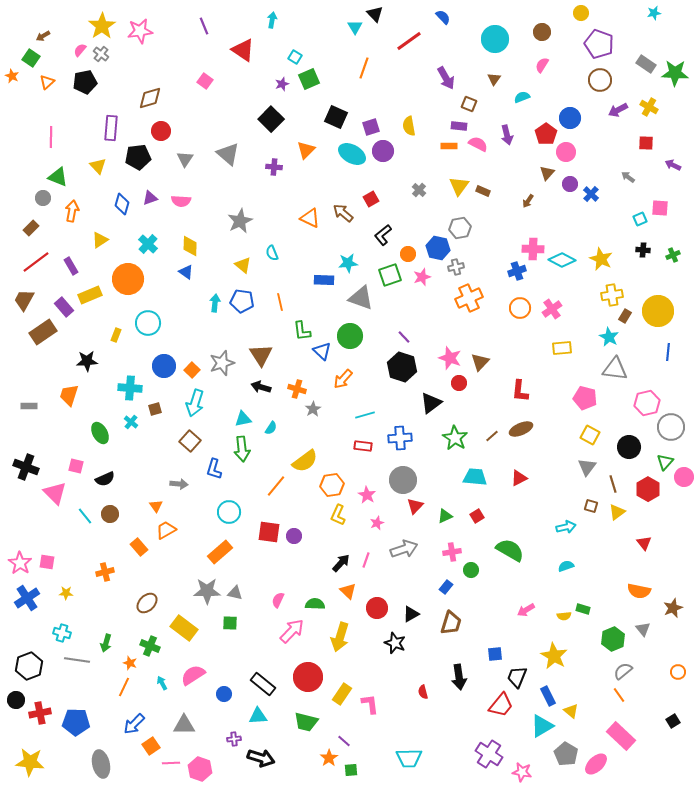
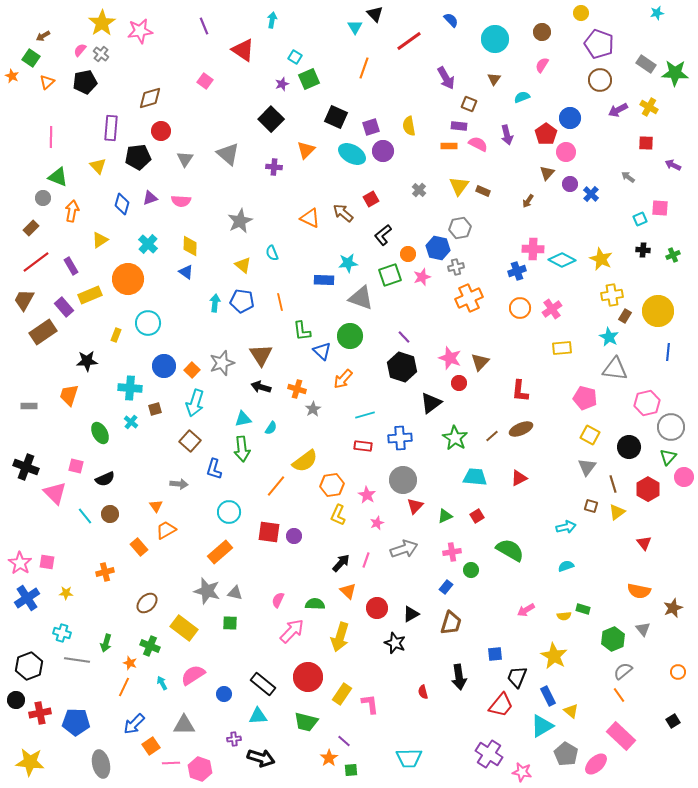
cyan star at (654, 13): moved 3 px right
blue semicircle at (443, 17): moved 8 px right, 3 px down
yellow star at (102, 26): moved 3 px up
green triangle at (665, 462): moved 3 px right, 5 px up
gray star at (207, 591): rotated 16 degrees clockwise
